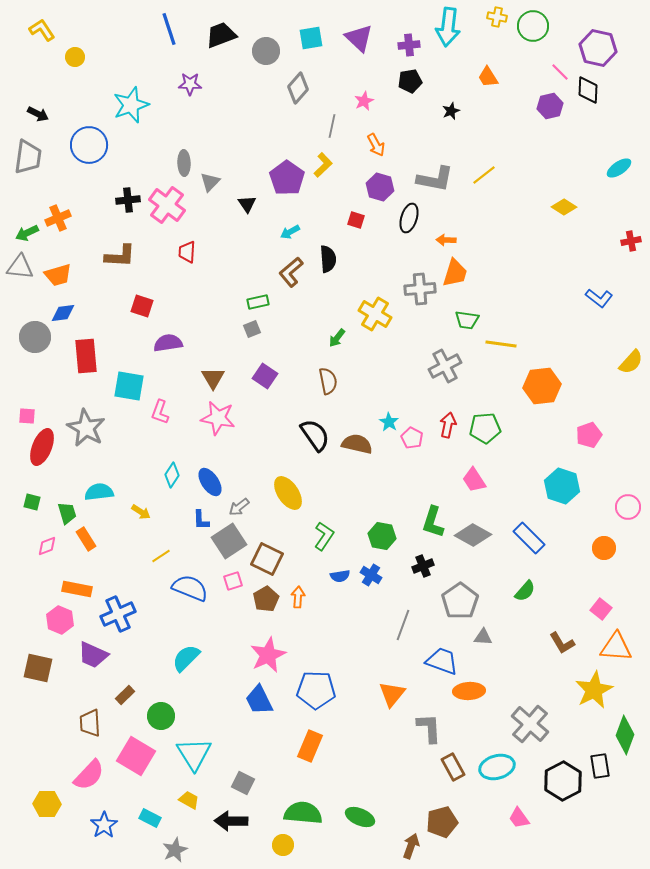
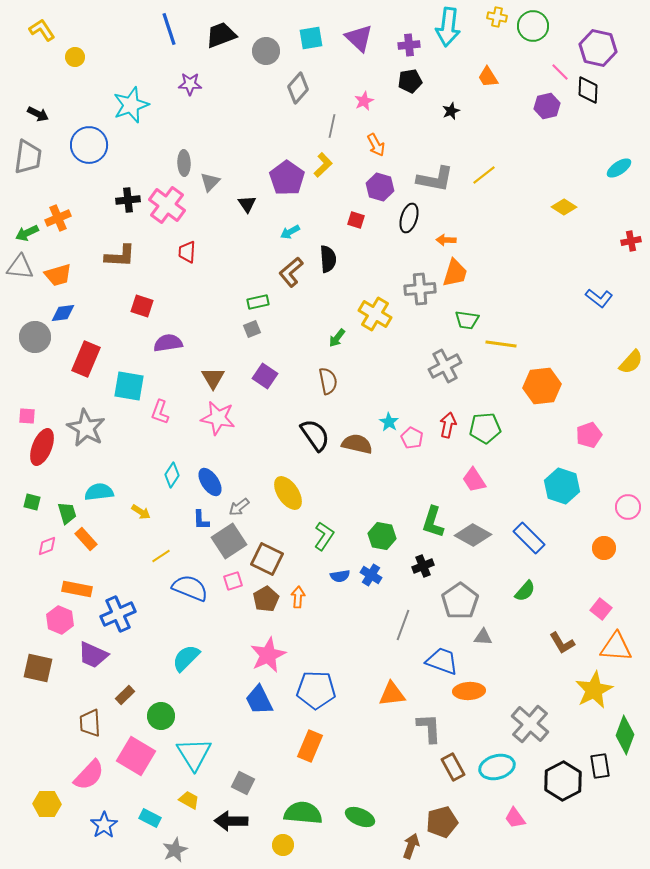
purple hexagon at (550, 106): moved 3 px left
red rectangle at (86, 356): moved 3 px down; rotated 28 degrees clockwise
orange rectangle at (86, 539): rotated 10 degrees counterclockwise
orange triangle at (392, 694): rotated 44 degrees clockwise
pink trapezoid at (519, 818): moved 4 px left
